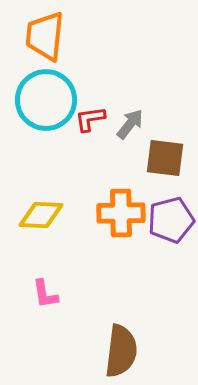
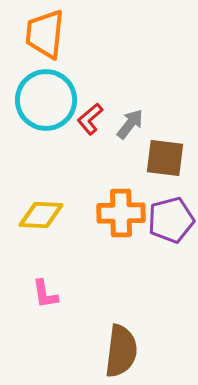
orange trapezoid: moved 2 px up
red L-shape: rotated 32 degrees counterclockwise
